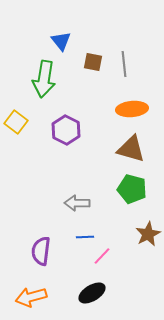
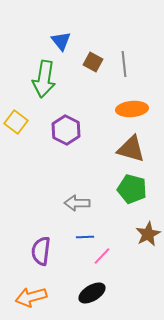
brown square: rotated 18 degrees clockwise
